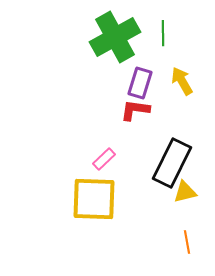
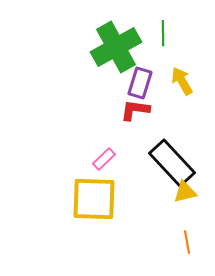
green cross: moved 1 px right, 10 px down
black rectangle: rotated 69 degrees counterclockwise
